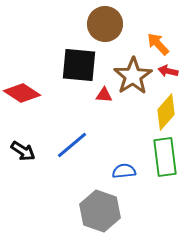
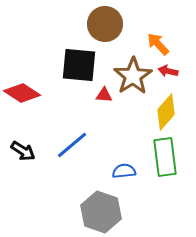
gray hexagon: moved 1 px right, 1 px down
